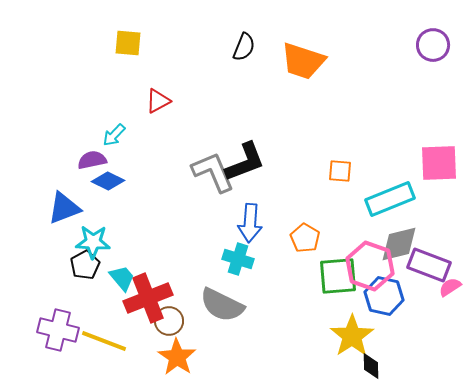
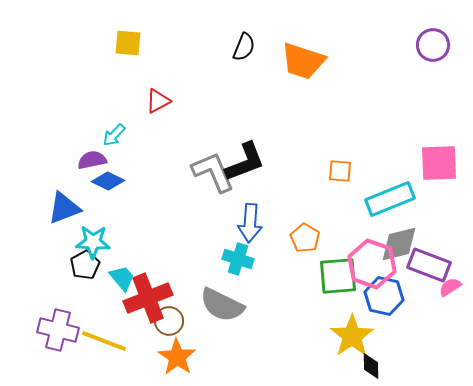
pink hexagon: moved 2 px right, 2 px up
